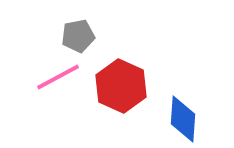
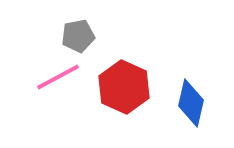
red hexagon: moved 3 px right, 1 px down
blue diamond: moved 8 px right, 16 px up; rotated 9 degrees clockwise
